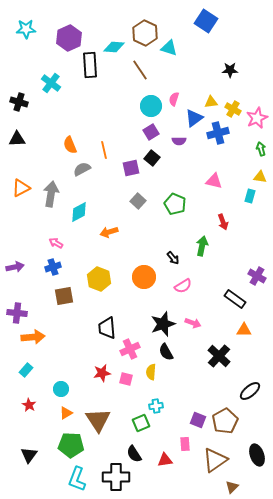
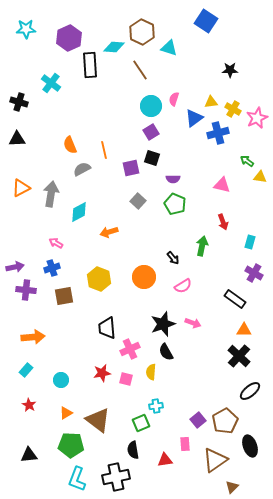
brown hexagon at (145, 33): moved 3 px left, 1 px up
purple semicircle at (179, 141): moved 6 px left, 38 px down
green arrow at (261, 149): moved 14 px left, 12 px down; rotated 40 degrees counterclockwise
black square at (152, 158): rotated 21 degrees counterclockwise
pink triangle at (214, 181): moved 8 px right, 4 px down
cyan rectangle at (250, 196): moved 46 px down
blue cross at (53, 267): moved 1 px left, 1 px down
purple cross at (257, 276): moved 3 px left, 3 px up
purple cross at (17, 313): moved 9 px right, 23 px up
black cross at (219, 356): moved 20 px right
cyan circle at (61, 389): moved 9 px up
brown triangle at (98, 420): rotated 20 degrees counterclockwise
purple square at (198, 420): rotated 28 degrees clockwise
black semicircle at (134, 454): moved 1 px left, 4 px up; rotated 24 degrees clockwise
black triangle at (29, 455): rotated 48 degrees clockwise
black ellipse at (257, 455): moved 7 px left, 9 px up
black cross at (116, 477): rotated 12 degrees counterclockwise
